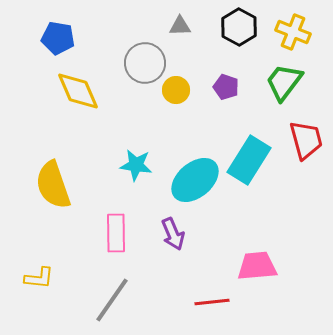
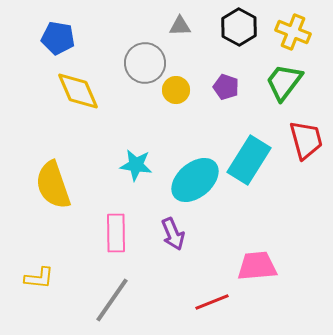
red line: rotated 16 degrees counterclockwise
